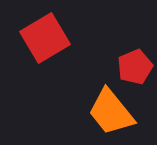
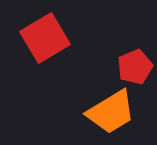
orange trapezoid: rotated 82 degrees counterclockwise
